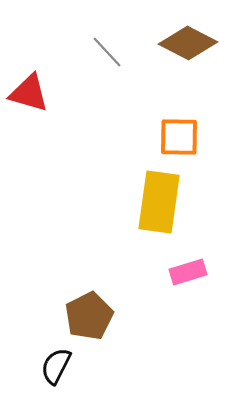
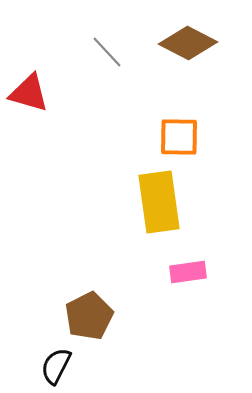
yellow rectangle: rotated 16 degrees counterclockwise
pink rectangle: rotated 9 degrees clockwise
